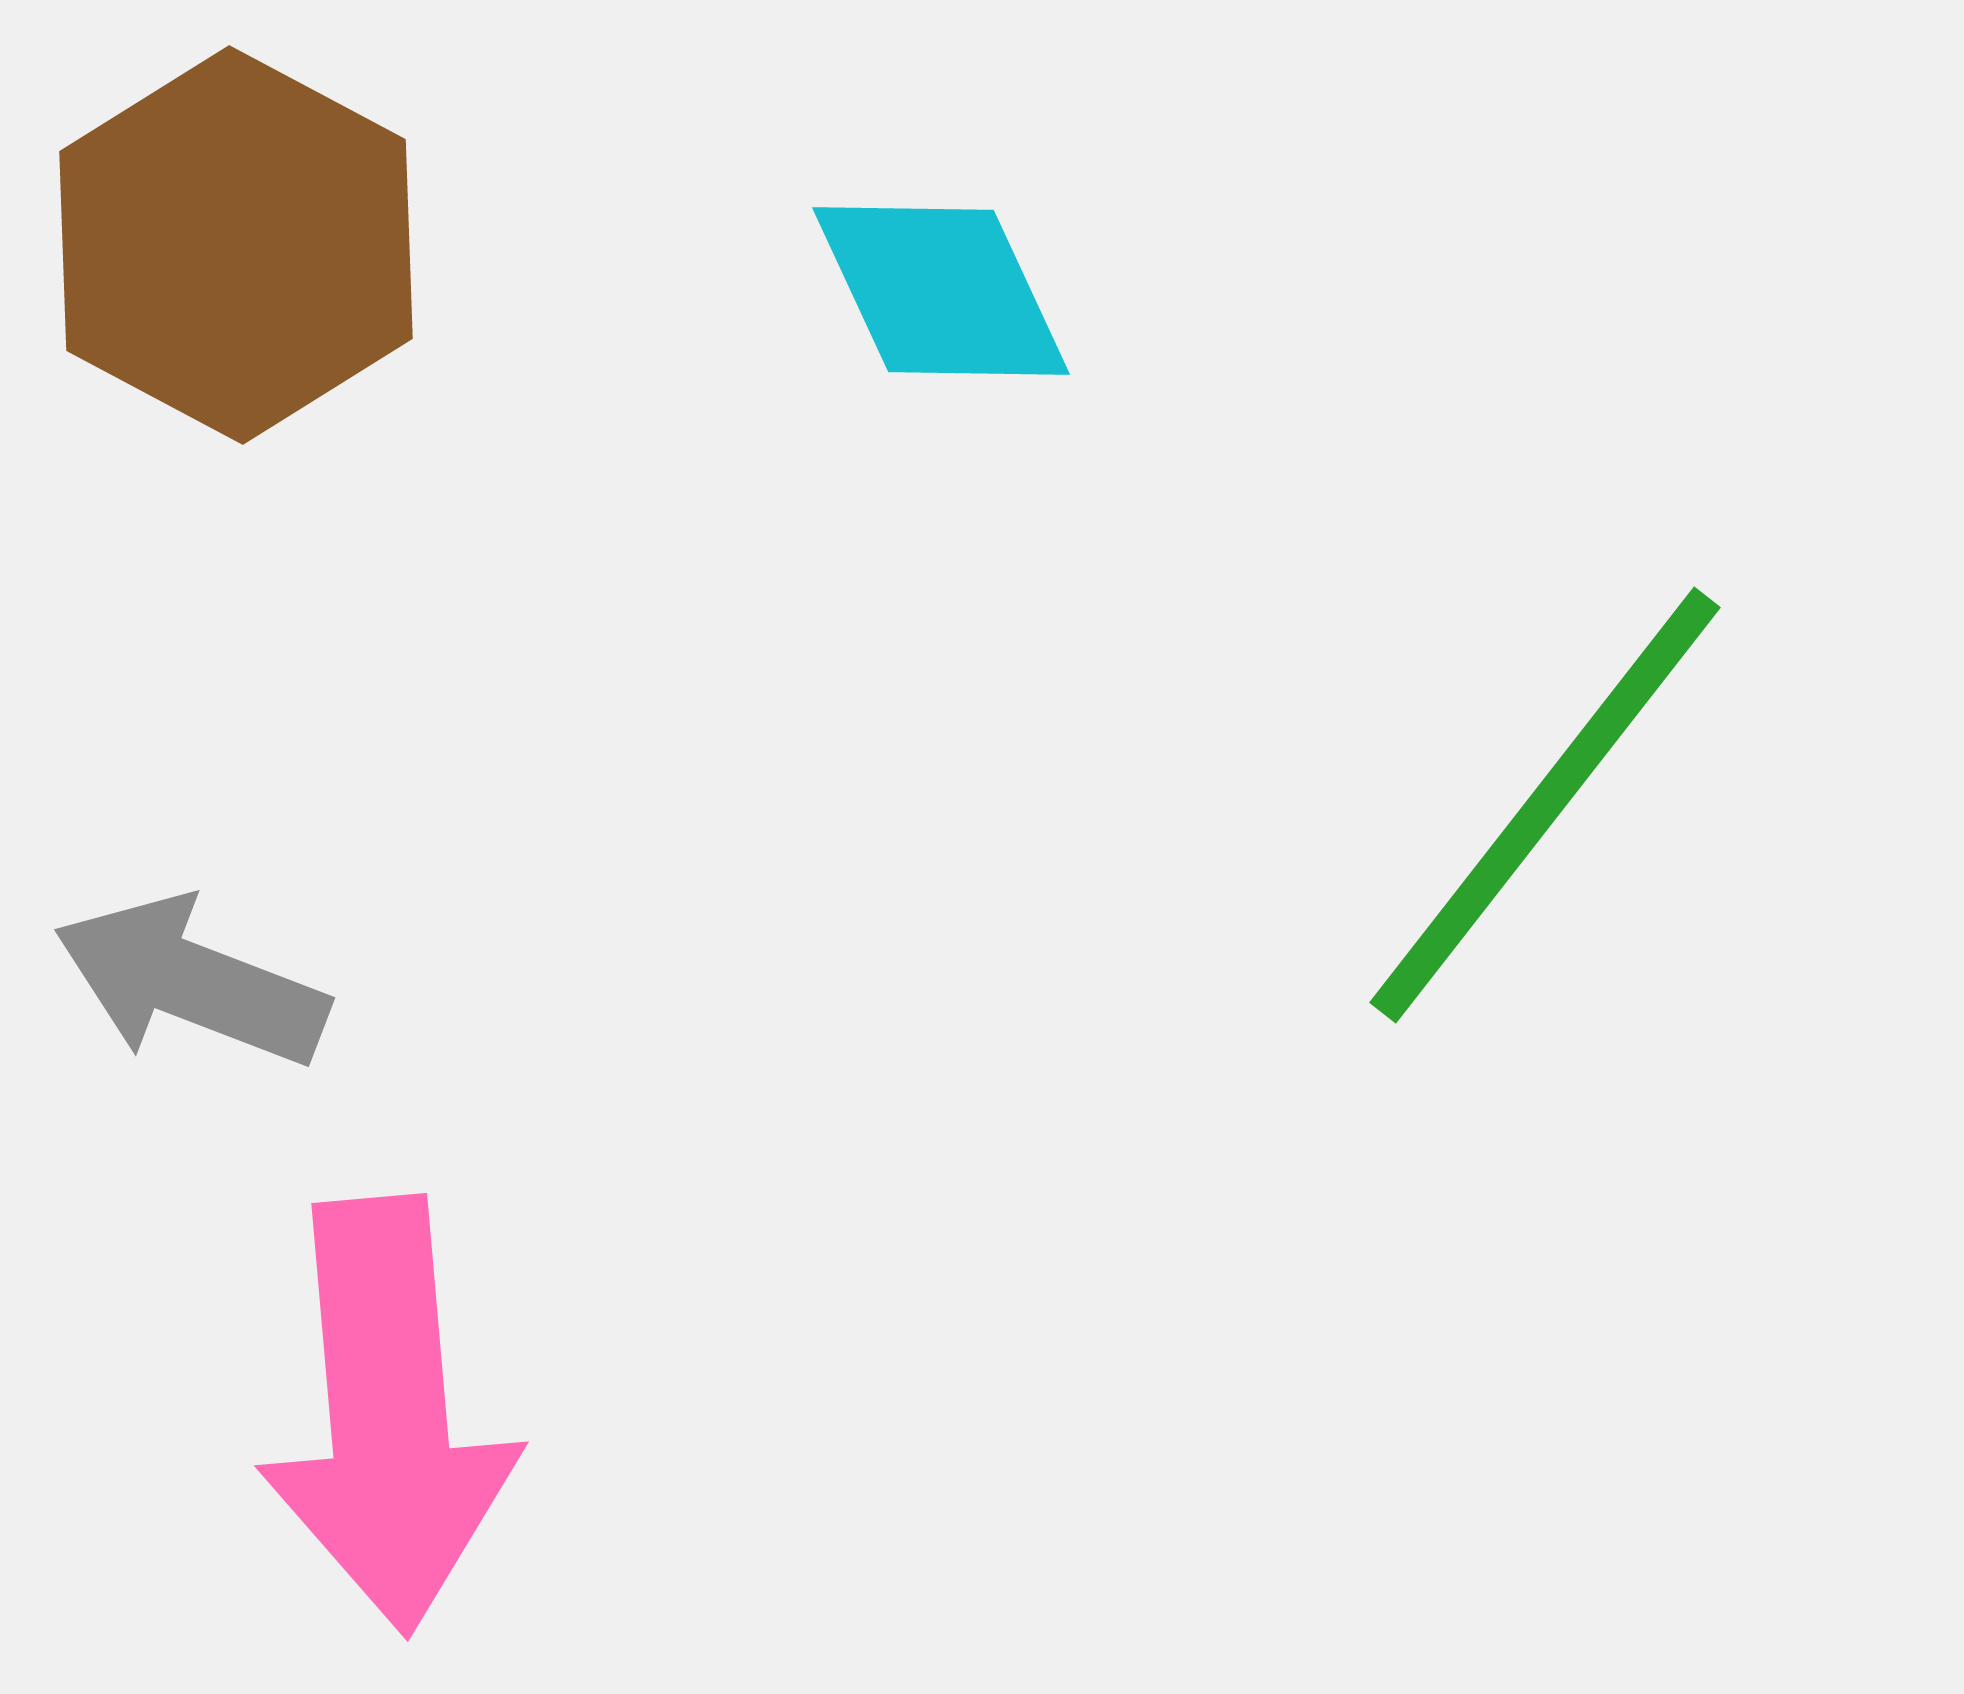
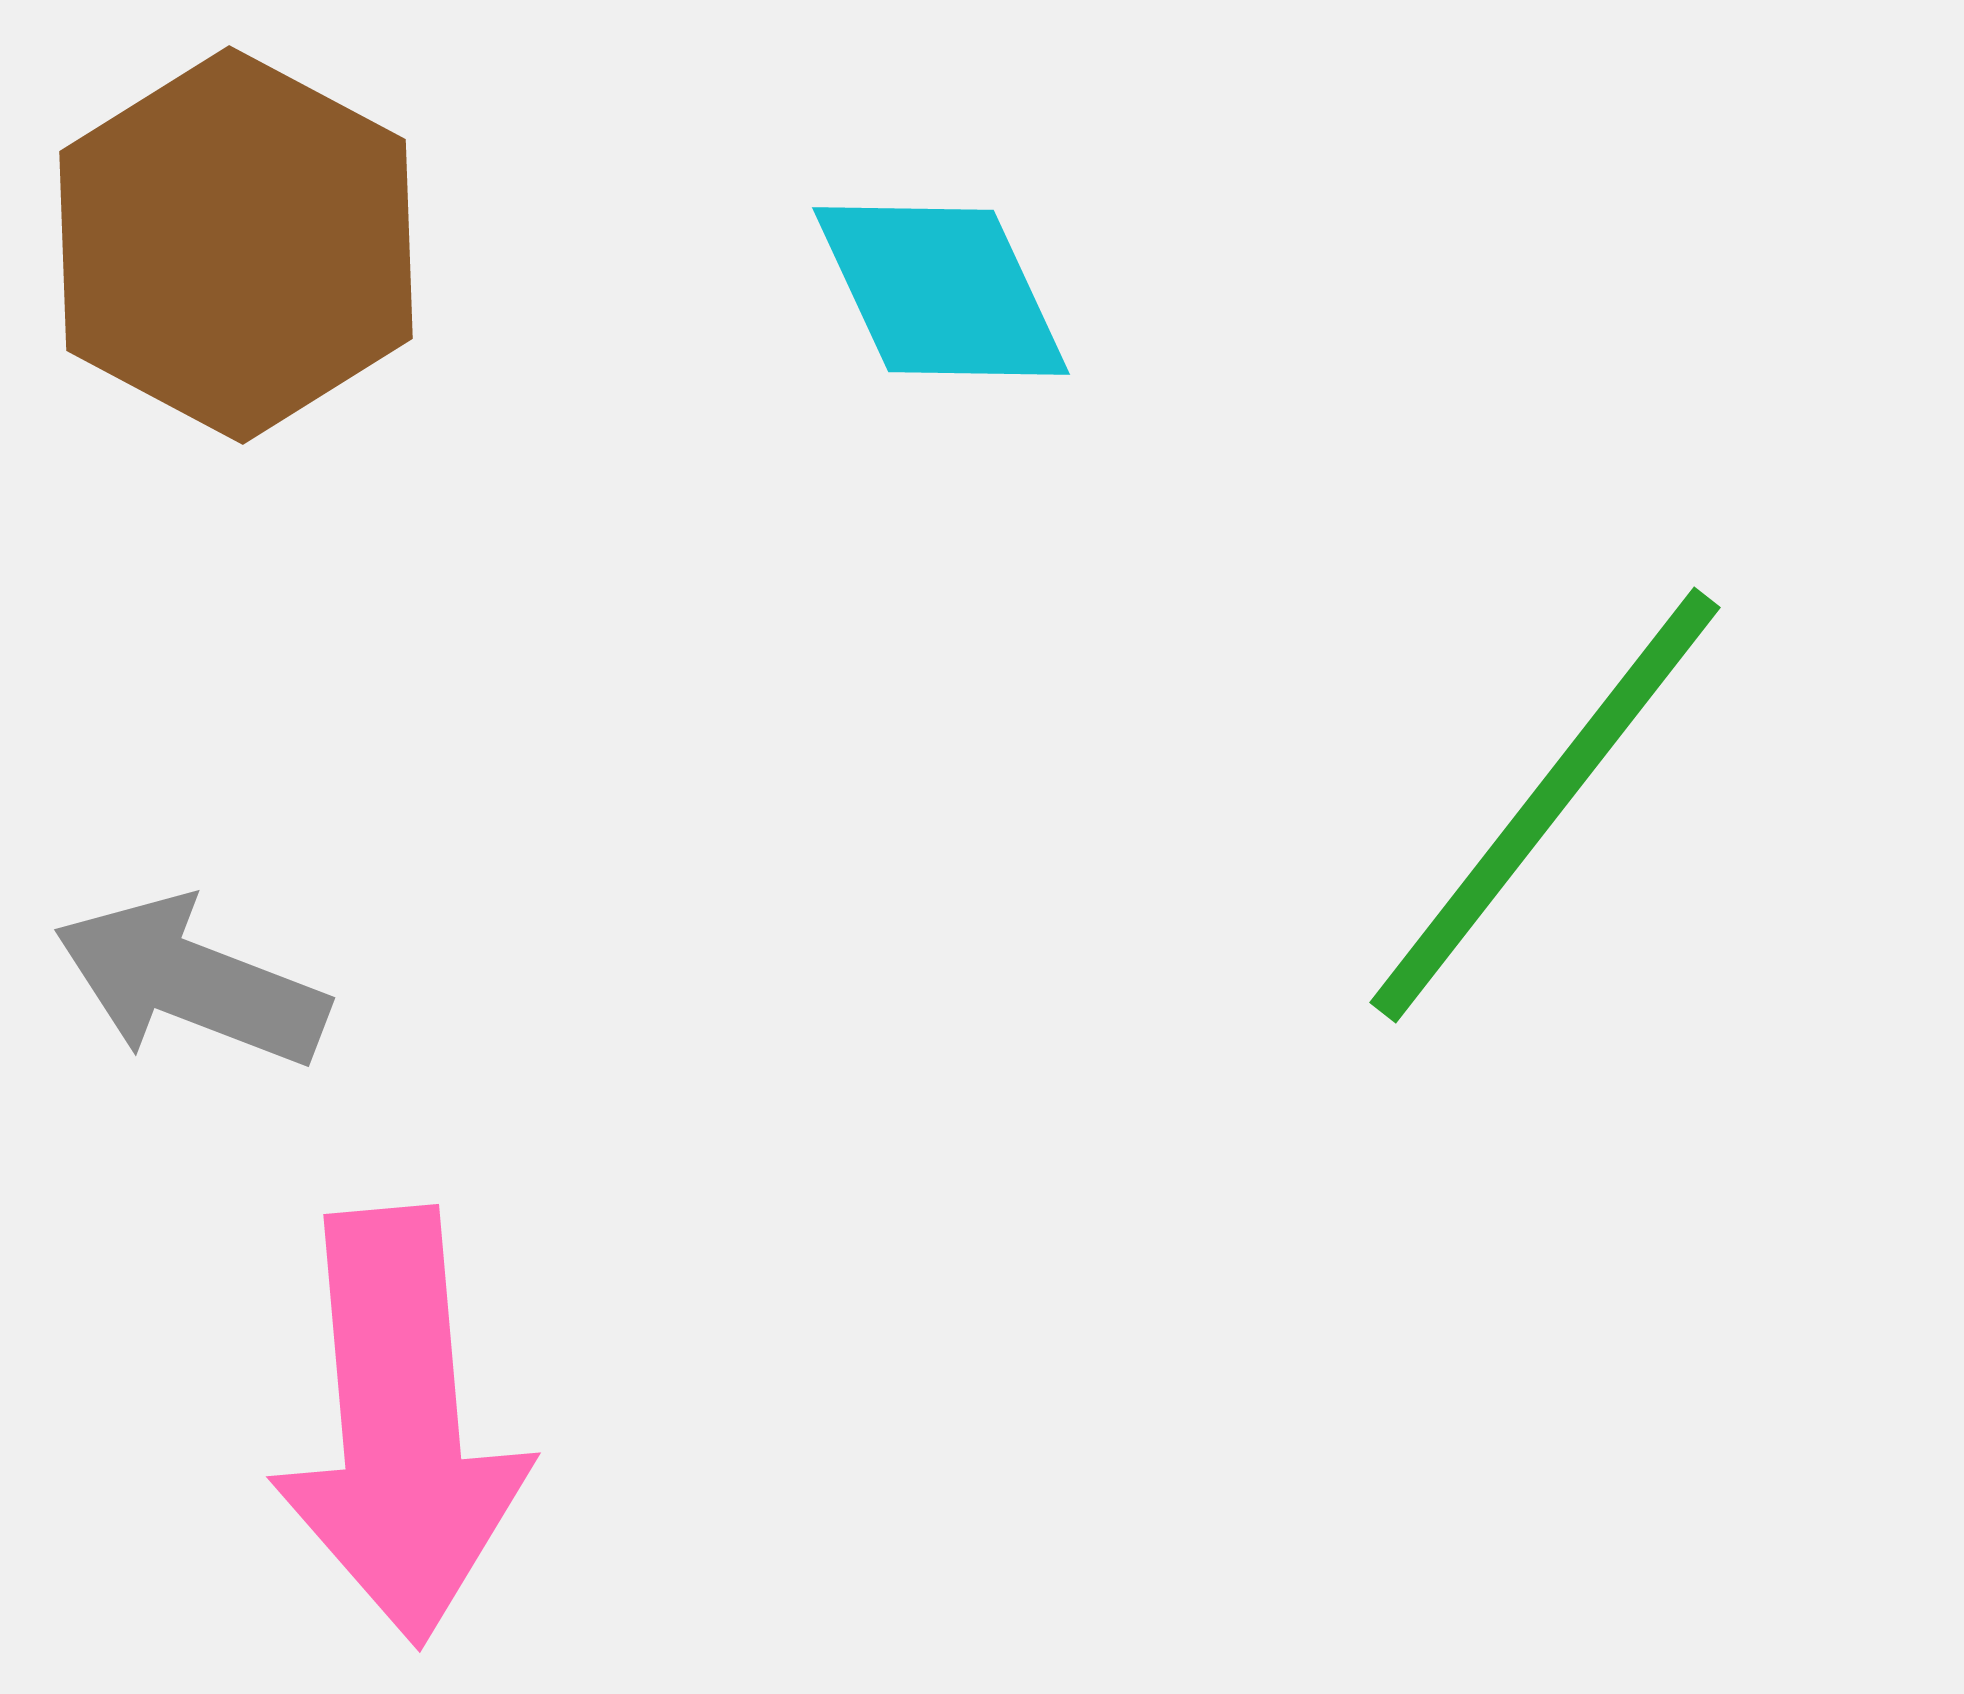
pink arrow: moved 12 px right, 11 px down
